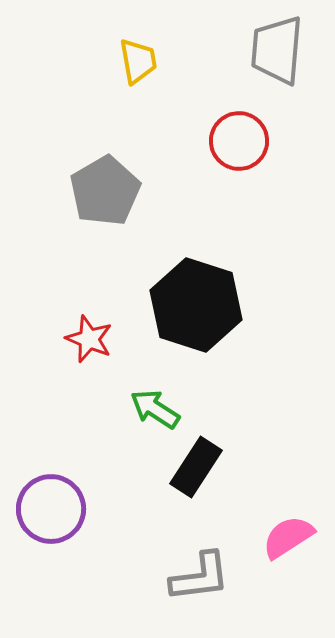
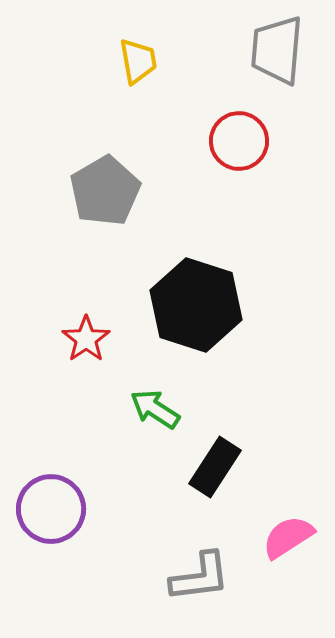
red star: moved 3 px left; rotated 15 degrees clockwise
black rectangle: moved 19 px right
